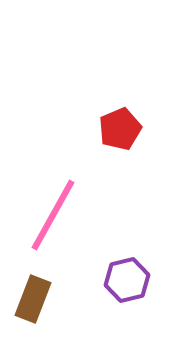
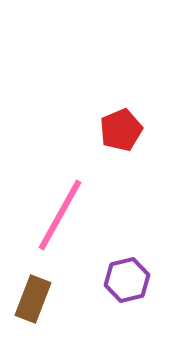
red pentagon: moved 1 px right, 1 px down
pink line: moved 7 px right
